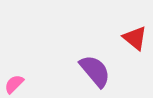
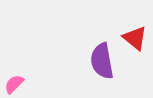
purple semicircle: moved 7 px right, 10 px up; rotated 150 degrees counterclockwise
